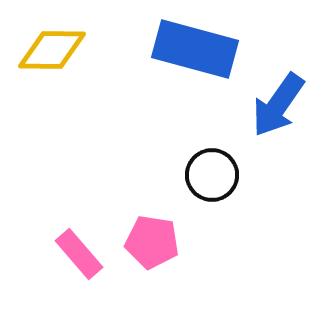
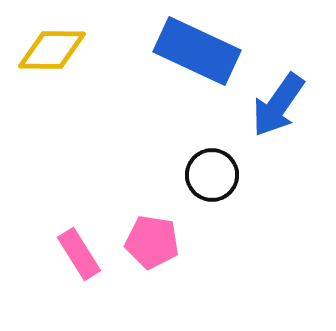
blue rectangle: moved 2 px right, 2 px down; rotated 10 degrees clockwise
pink rectangle: rotated 9 degrees clockwise
